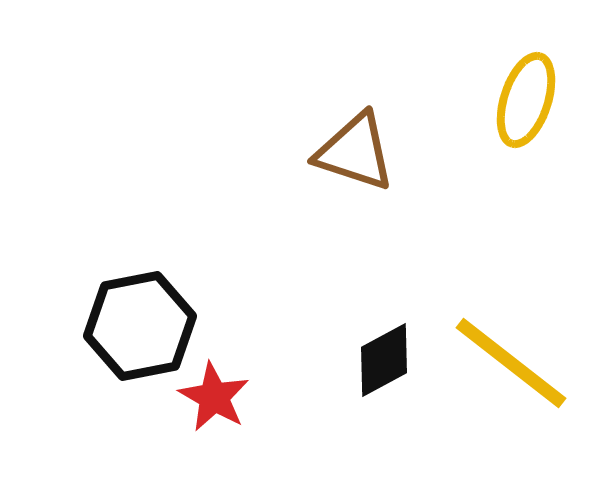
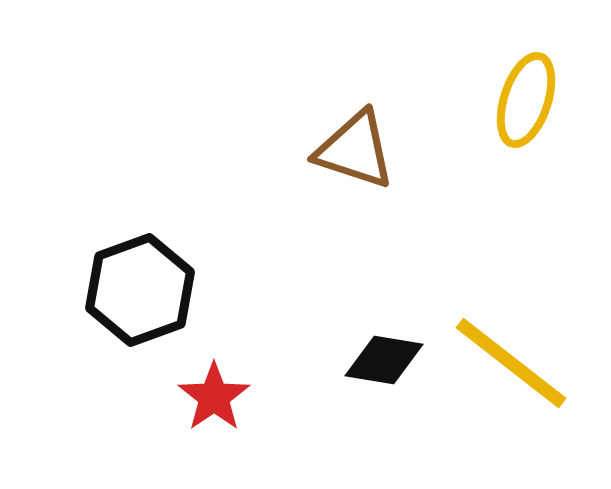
brown triangle: moved 2 px up
black hexagon: moved 36 px up; rotated 9 degrees counterclockwise
black diamond: rotated 38 degrees clockwise
red star: rotated 8 degrees clockwise
